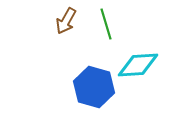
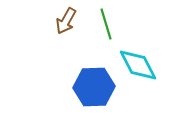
cyan diamond: rotated 66 degrees clockwise
blue hexagon: rotated 18 degrees counterclockwise
